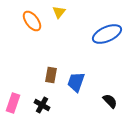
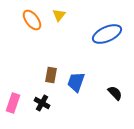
yellow triangle: moved 3 px down
orange ellipse: moved 1 px up
black semicircle: moved 5 px right, 8 px up
black cross: moved 2 px up
